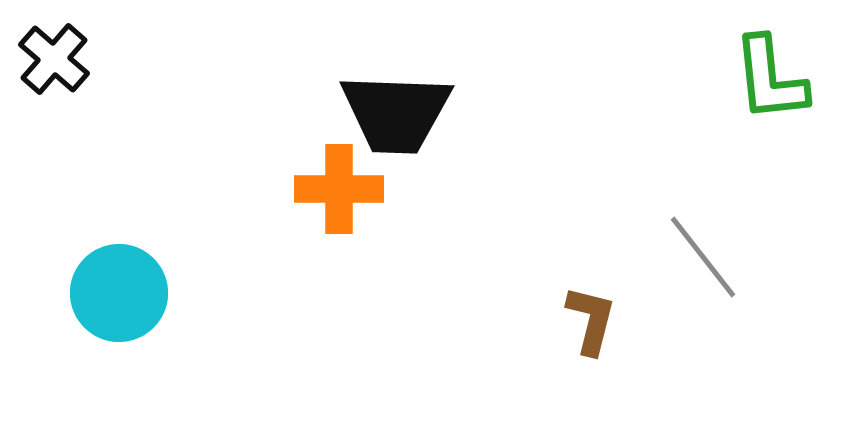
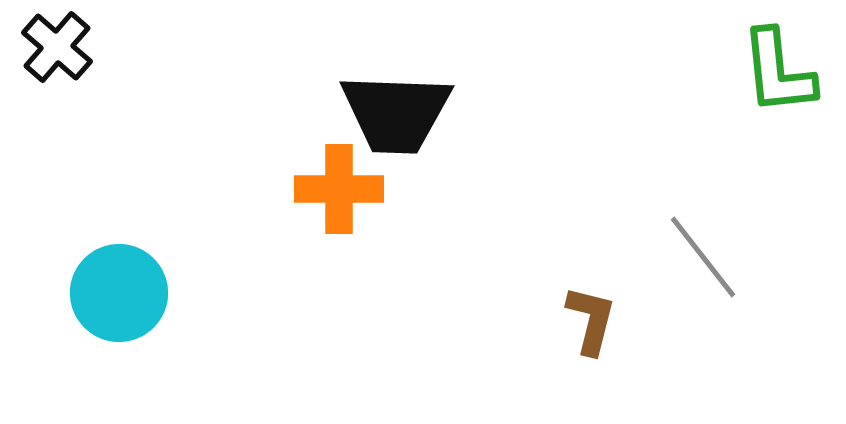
black cross: moved 3 px right, 12 px up
green L-shape: moved 8 px right, 7 px up
